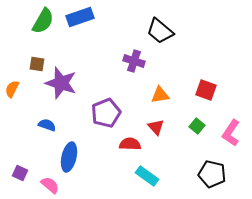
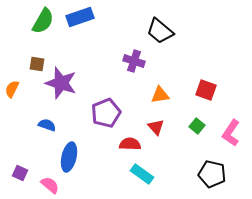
cyan rectangle: moved 5 px left, 2 px up
